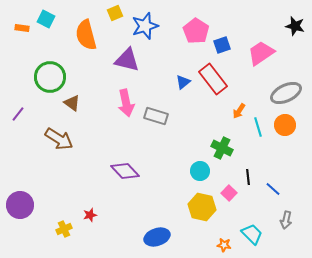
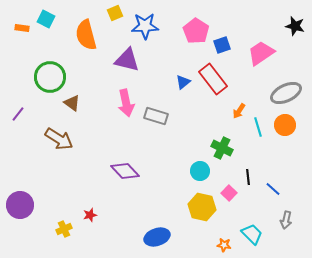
blue star: rotated 16 degrees clockwise
